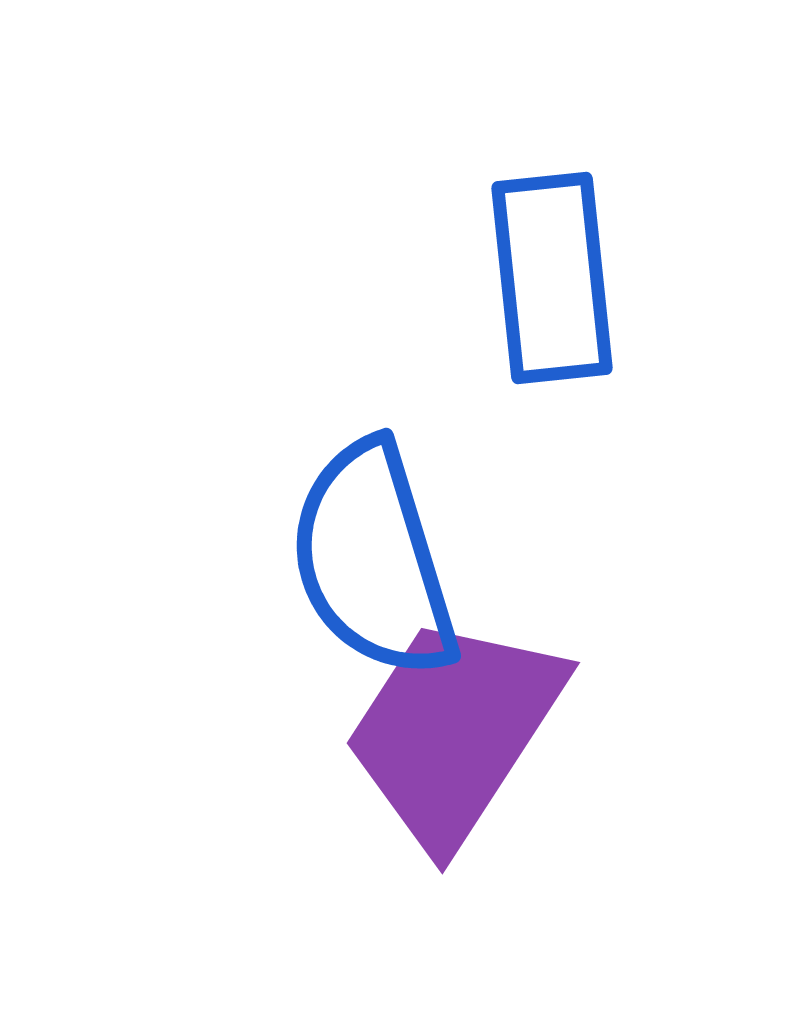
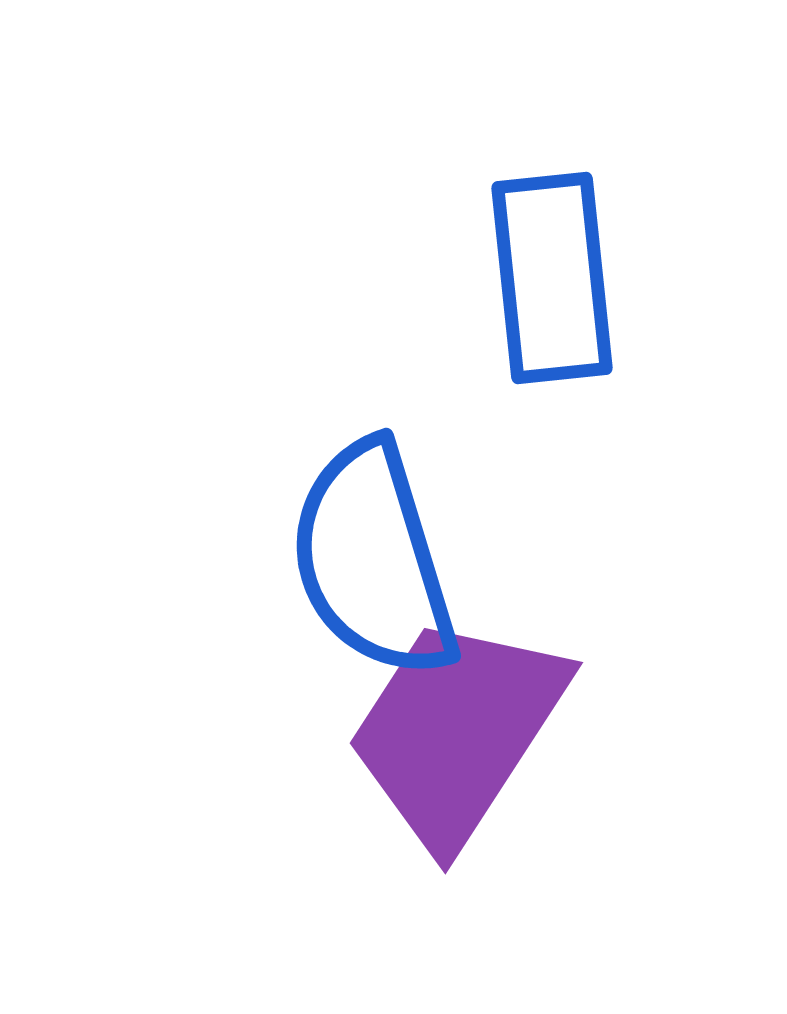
purple trapezoid: moved 3 px right
